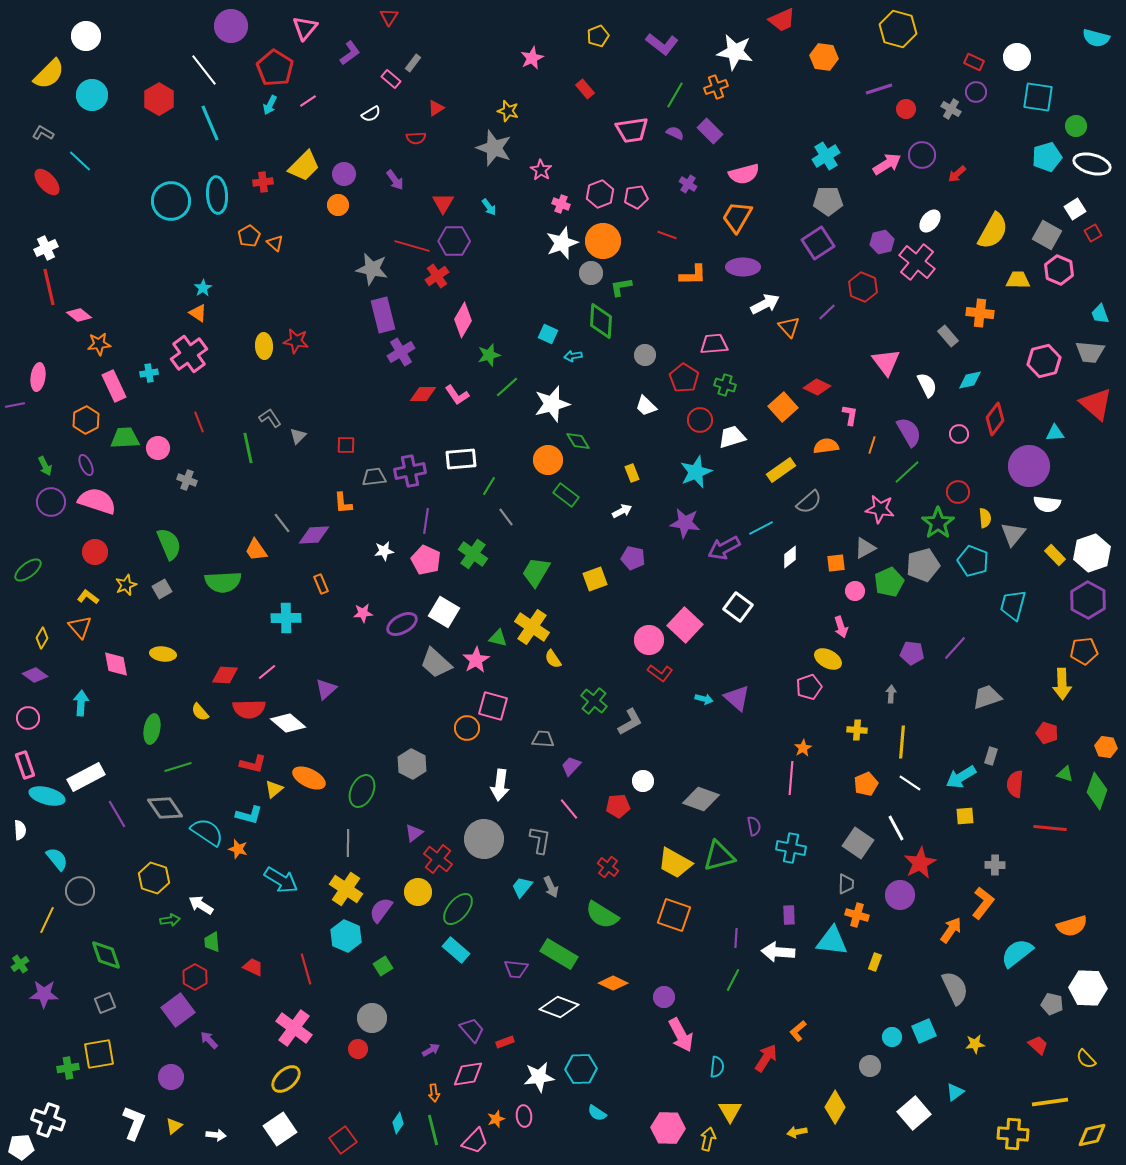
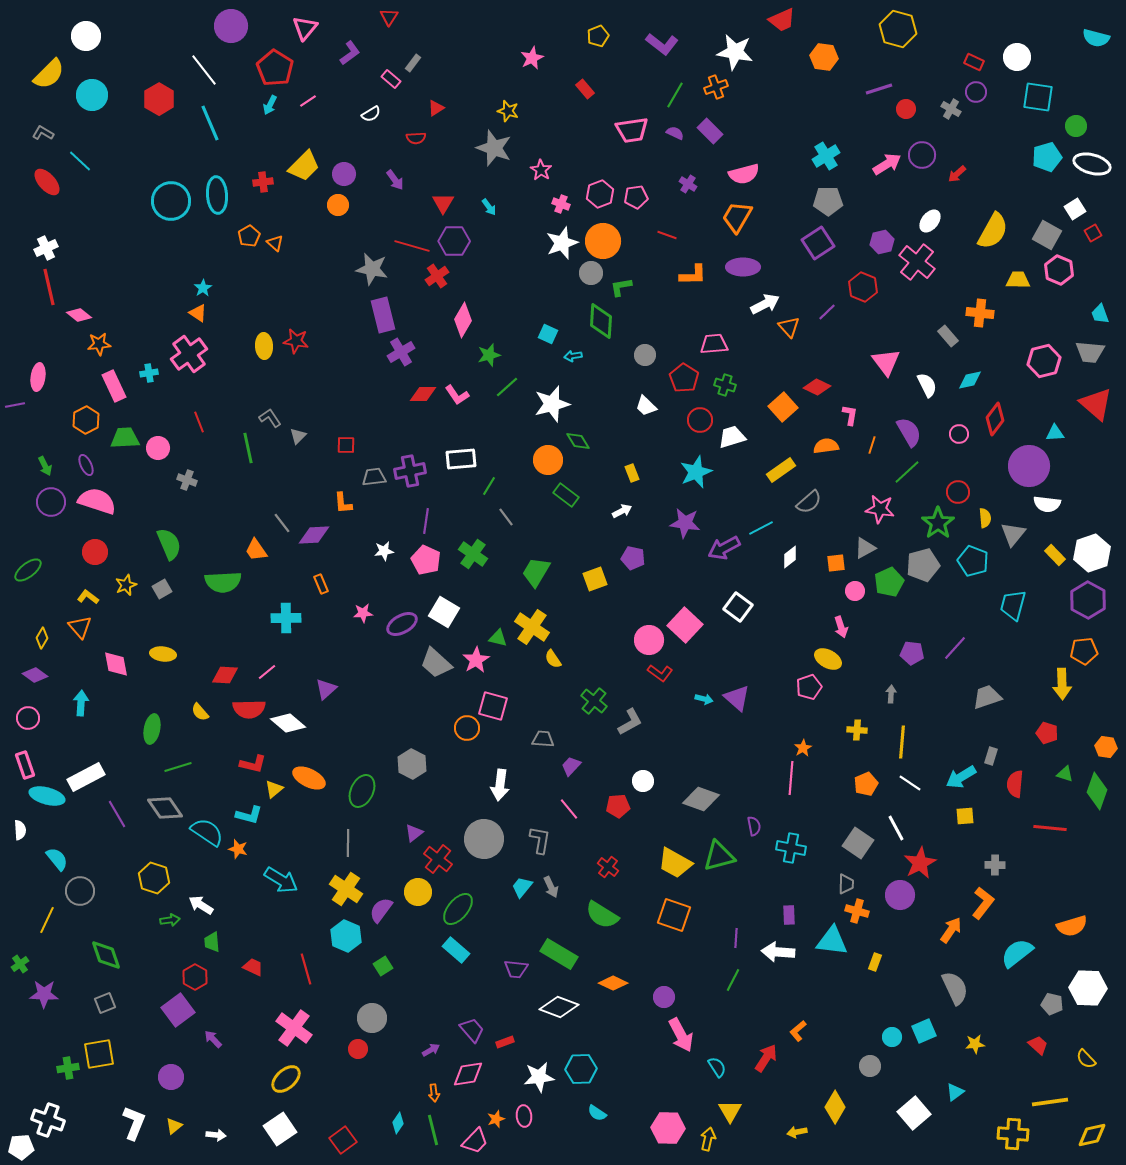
orange cross at (857, 915): moved 4 px up
purple arrow at (209, 1040): moved 4 px right, 1 px up
cyan semicircle at (717, 1067): rotated 40 degrees counterclockwise
